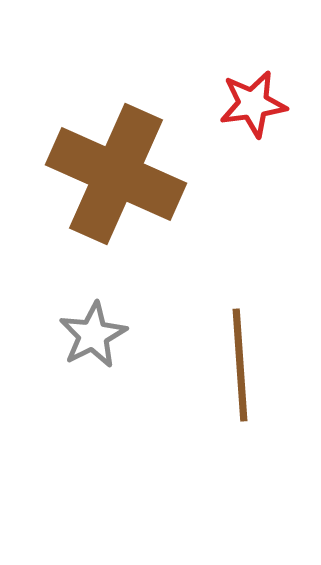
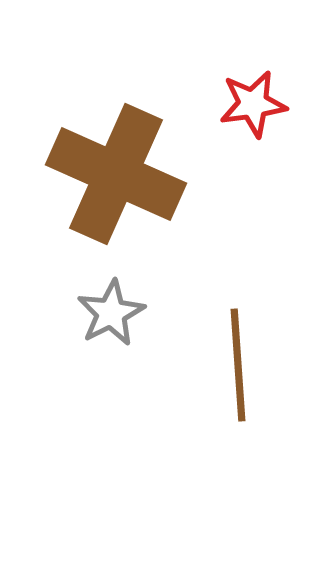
gray star: moved 18 px right, 22 px up
brown line: moved 2 px left
